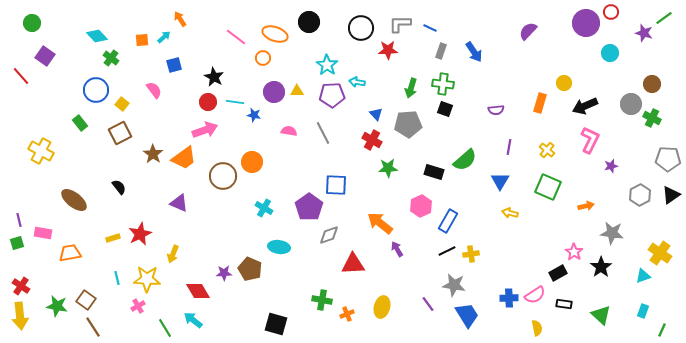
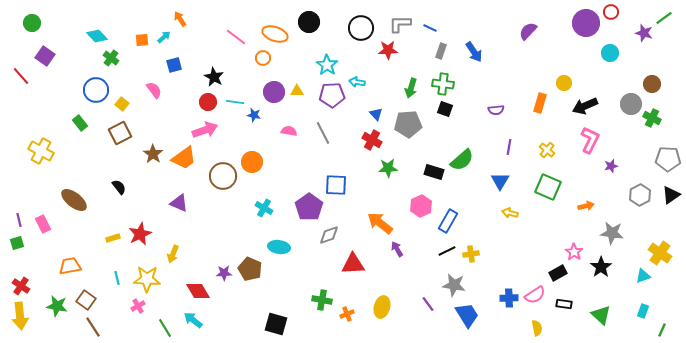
green semicircle at (465, 160): moved 3 px left
pink rectangle at (43, 233): moved 9 px up; rotated 54 degrees clockwise
orange trapezoid at (70, 253): moved 13 px down
